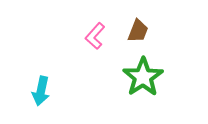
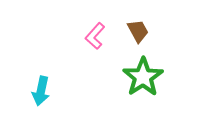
brown trapezoid: rotated 50 degrees counterclockwise
